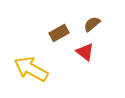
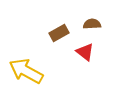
brown semicircle: rotated 36 degrees clockwise
yellow arrow: moved 5 px left, 2 px down
